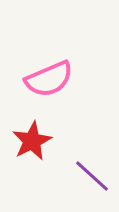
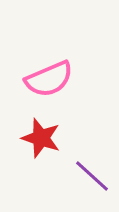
red star: moved 9 px right, 3 px up; rotated 27 degrees counterclockwise
